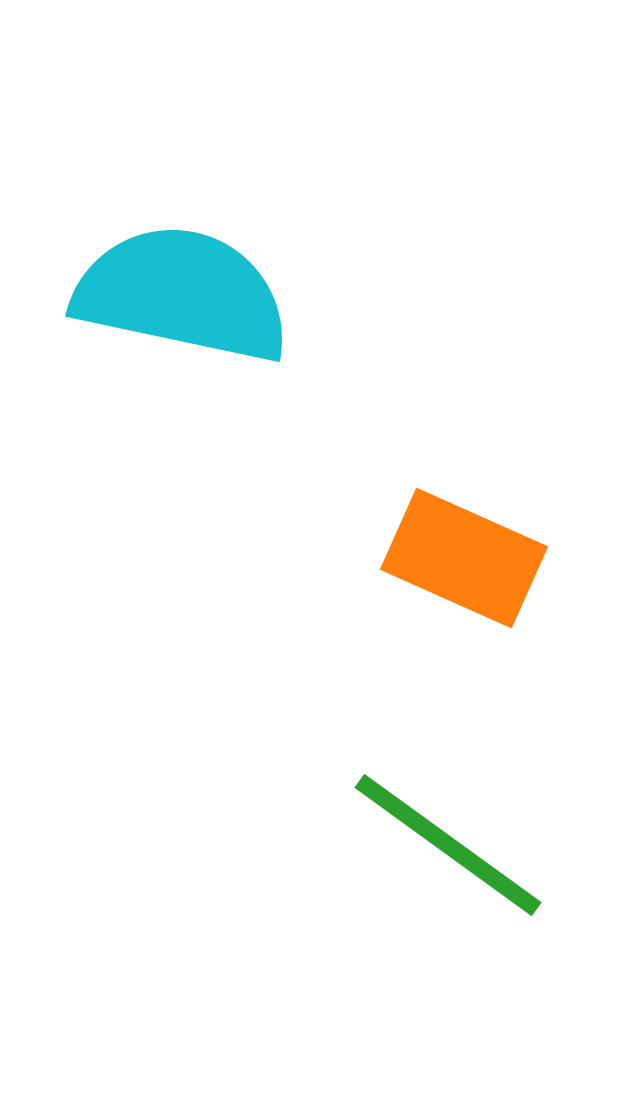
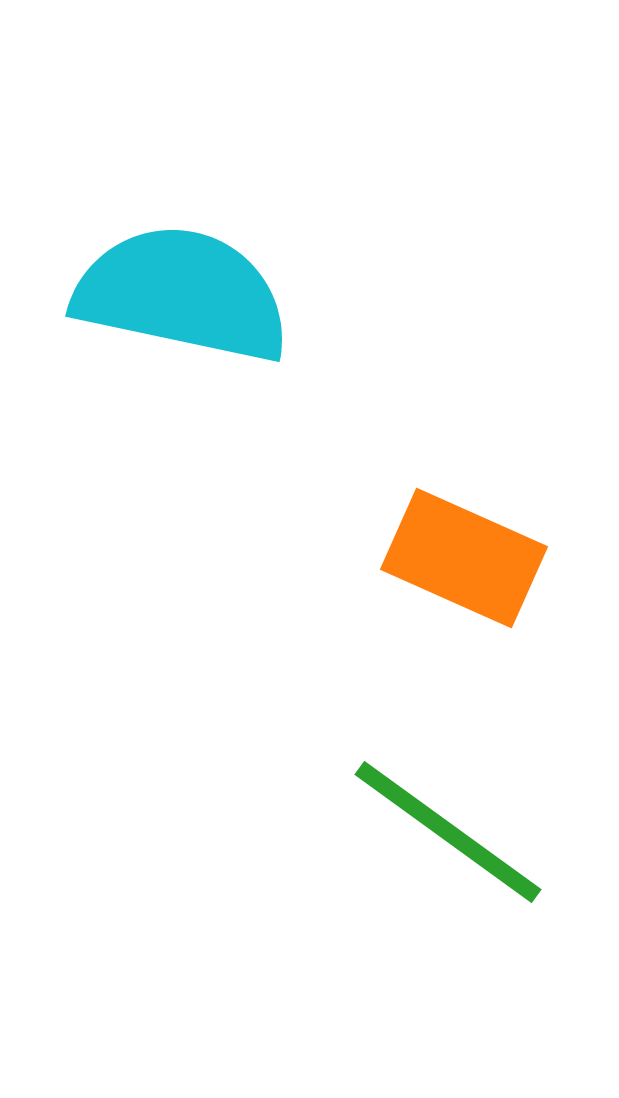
green line: moved 13 px up
